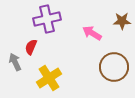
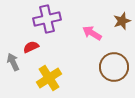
brown star: rotated 18 degrees counterclockwise
red semicircle: rotated 42 degrees clockwise
gray arrow: moved 2 px left
